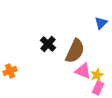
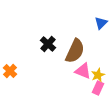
orange cross: rotated 24 degrees counterclockwise
yellow star: moved 1 px right
